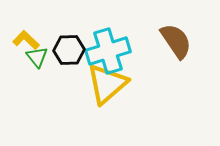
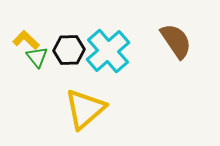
cyan cross: rotated 24 degrees counterclockwise
yellow triangle: moved 22 px left, 25 px down
